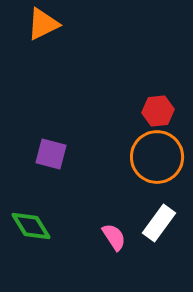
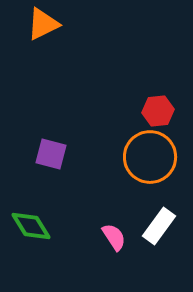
orange circle: moved 7 px left
white rectangle: moved 3 px down
